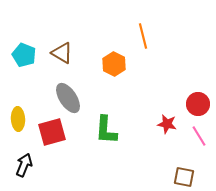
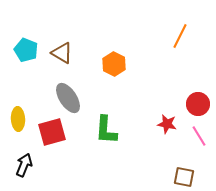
orange line: moved 37 px right; rotated 40 degrees clockwise
cyan pentagon: moved 2 px right, 5 px up
